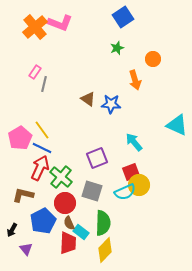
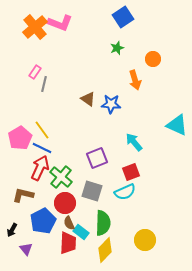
yellow circle: moved 6 px right, 55 px down
